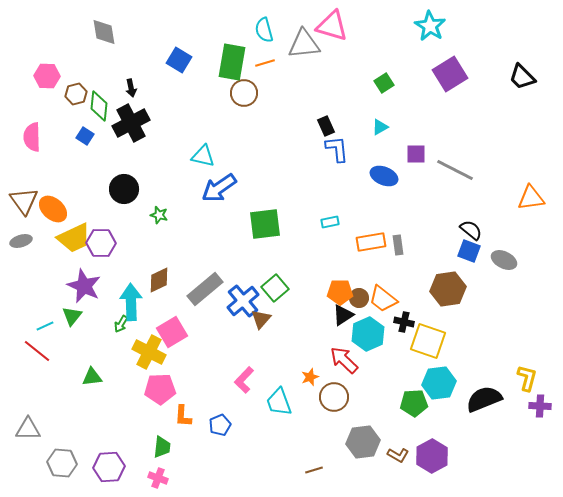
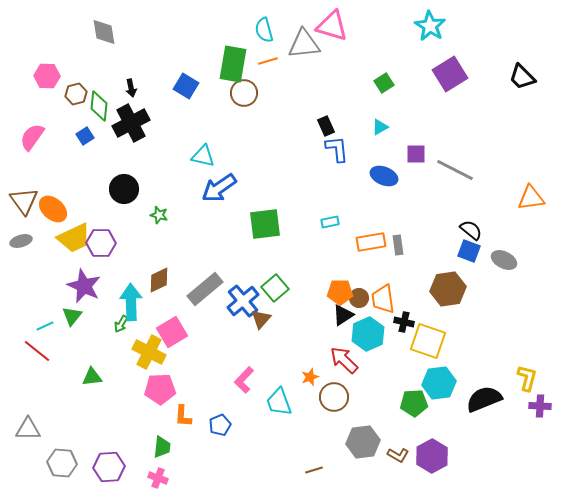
blue square at (179, 60): moved 7 px right, 26 px down
green rectangle at (232, 62): moved 1 px right, 2 px down
orange line at (265, 63): moved 3 px right, 2 px up
blue square at (85, 136): rotated 24 degrees clockwise
pink semicircle at (32, 137): rotated 36 degrees clockwise
orange trapezoid at (383, 299): rotated 44 degrees clockwise
